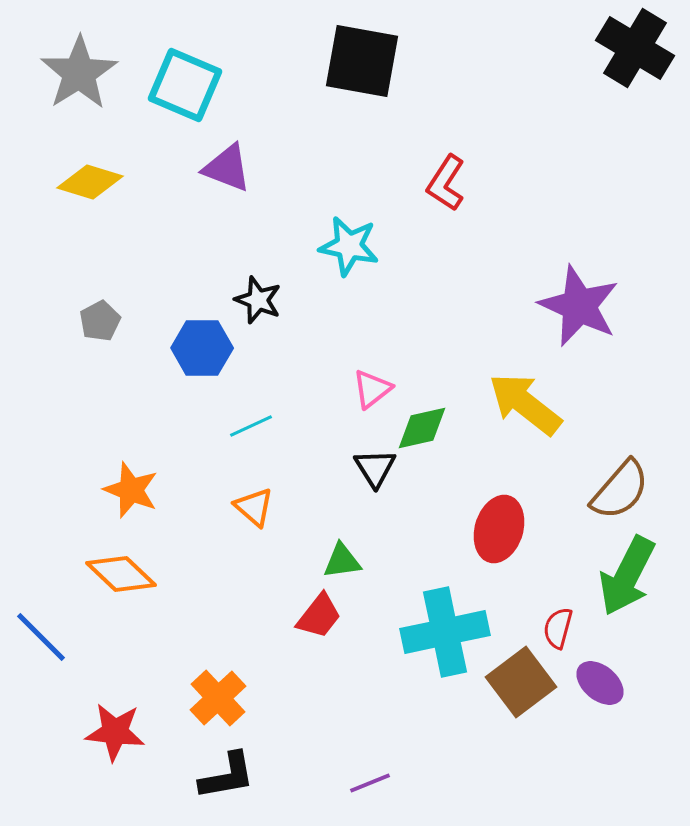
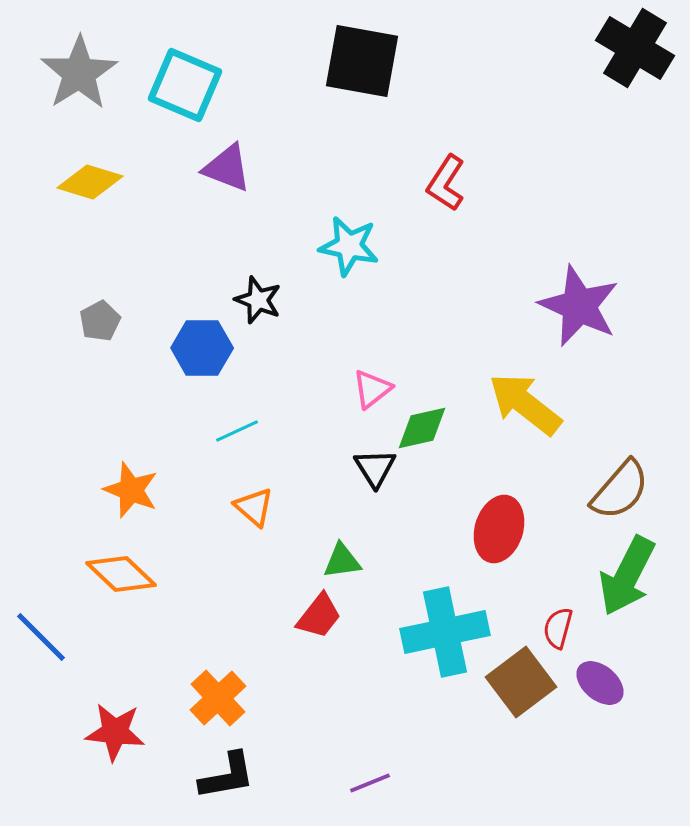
cyan line: moved 14 px left, 5 px down
